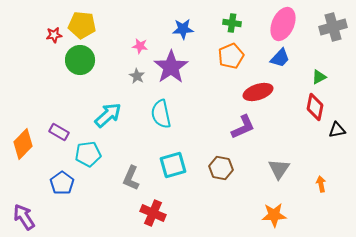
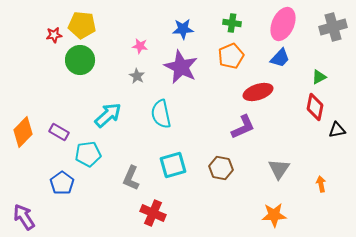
purple star: moved 10 px right; rotated 12 degrees counterclockwise
orange diamond: moved 12 px up
